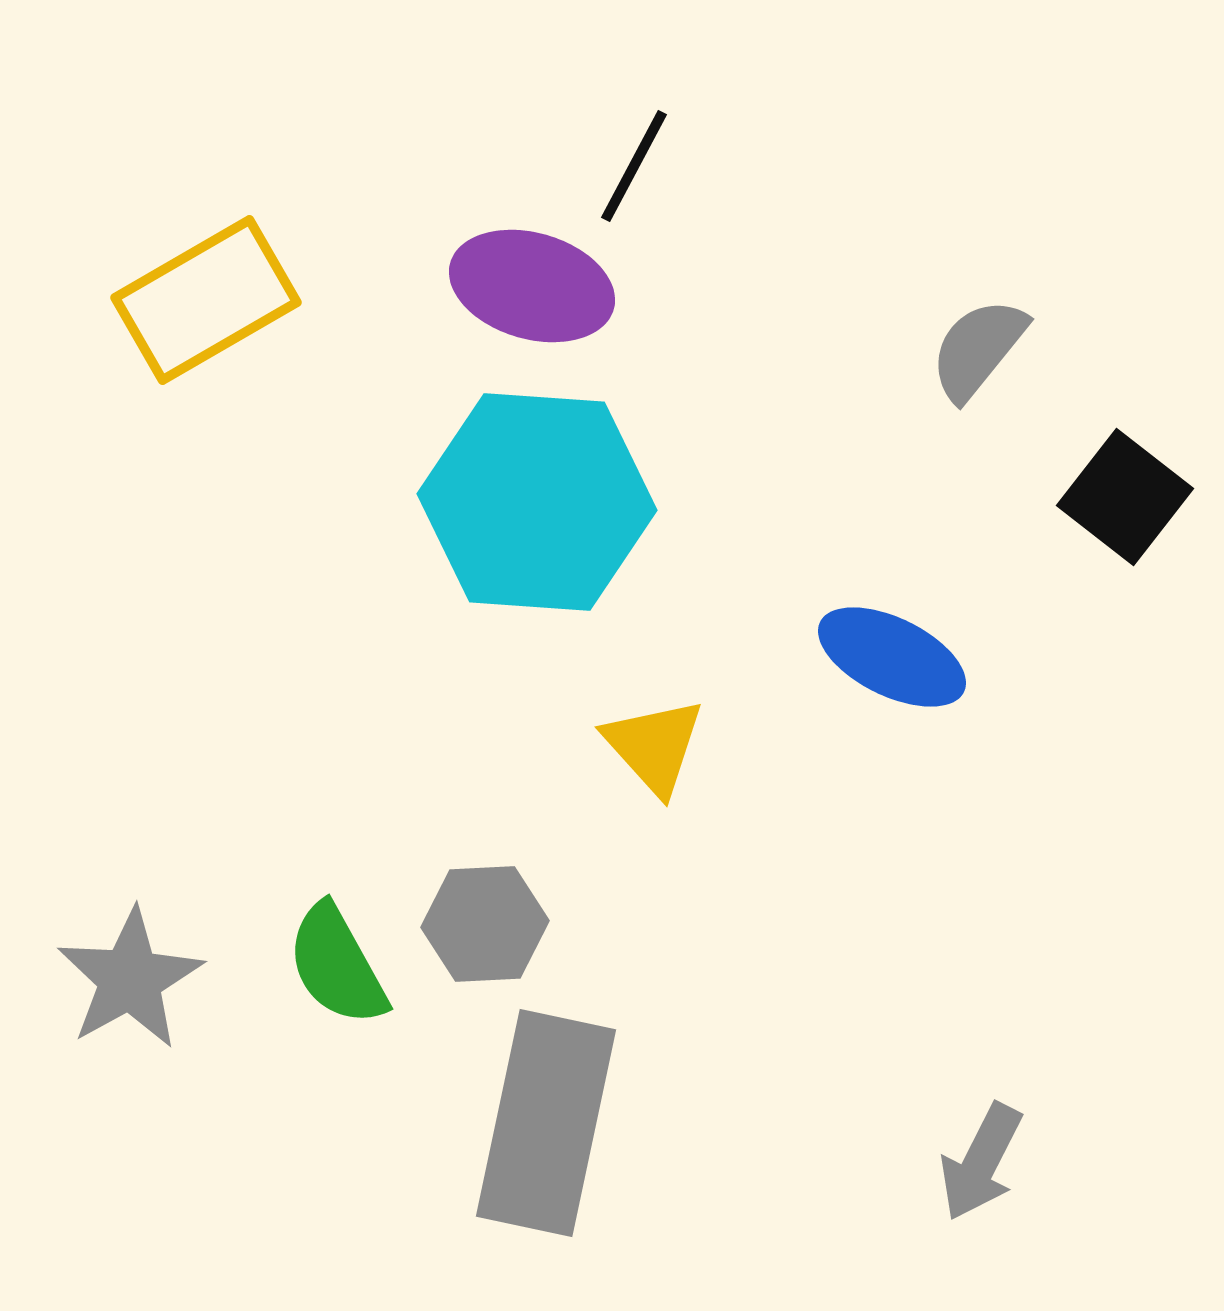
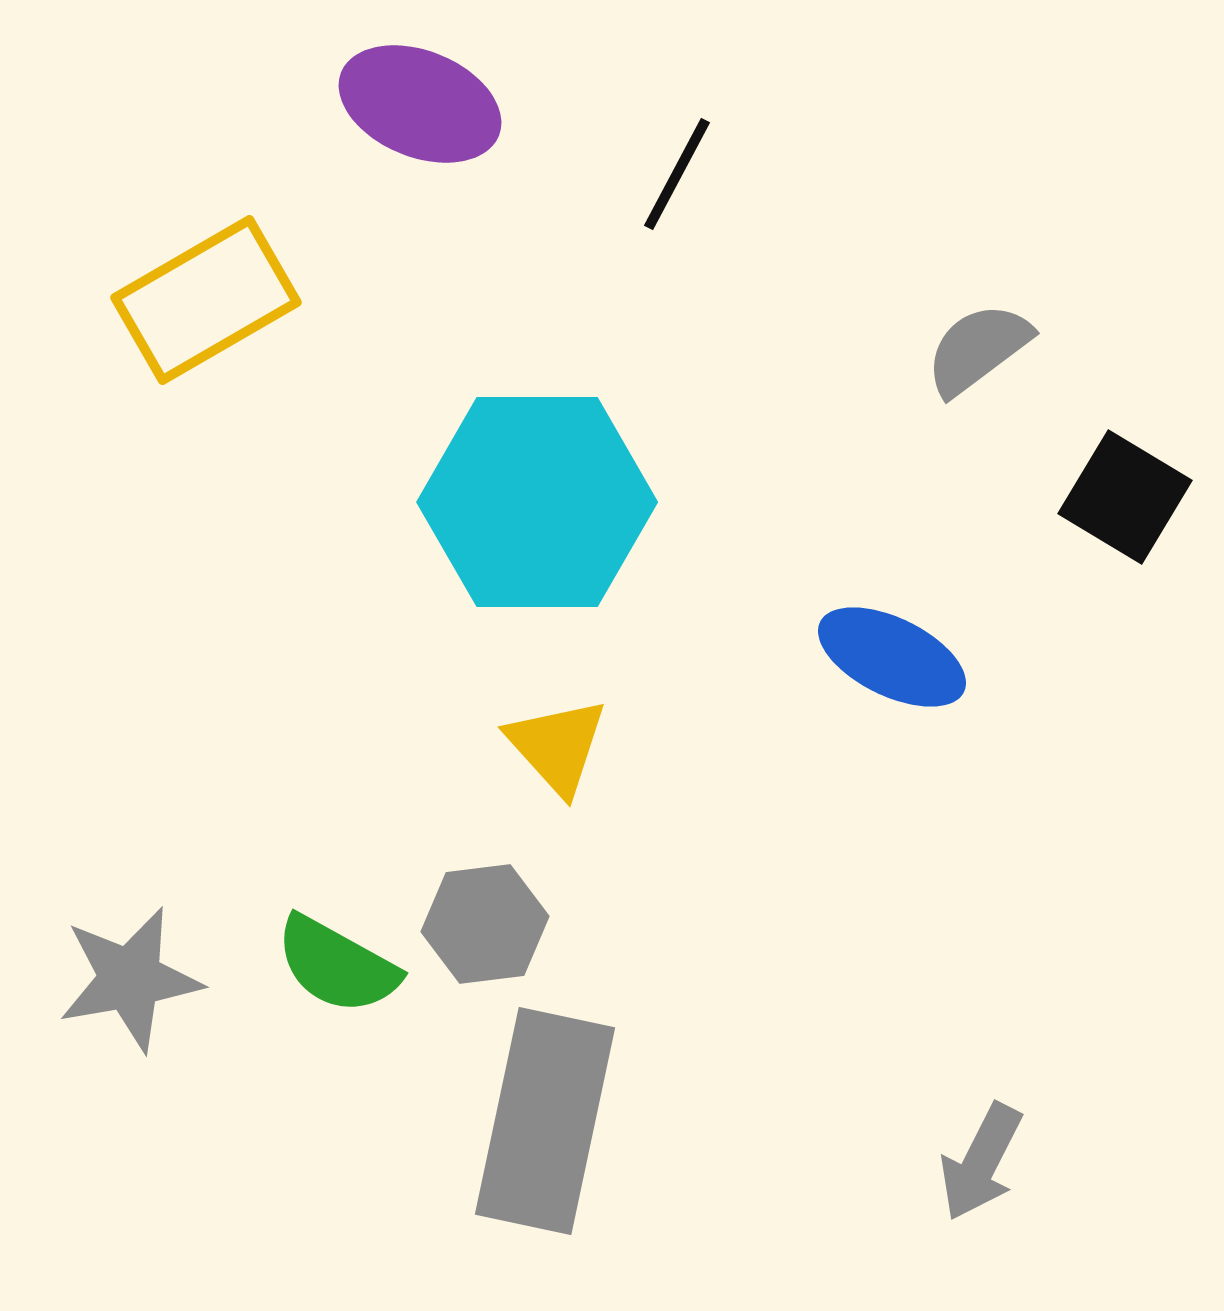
black line: moved 43 px right, 8 px down
purple ellipse: moved 112 px left, 182 px up; rotated 6 degrees clockwise
gray semicircle: rotated 14 degrees clockwise
black square: rotated 7 degrees counterclockwise
cyan hexagon: rotated 4 degrees counterclockwise
yellow triangle: moved 97 px left
gray hexagon: rotated 4 degrees counterclockwise
green semicircle: rotated 32 degrees counterclockwise
gray star: rotated 19 degrees clockwise
gray rectangle: moved 1 px left, 2 px up
